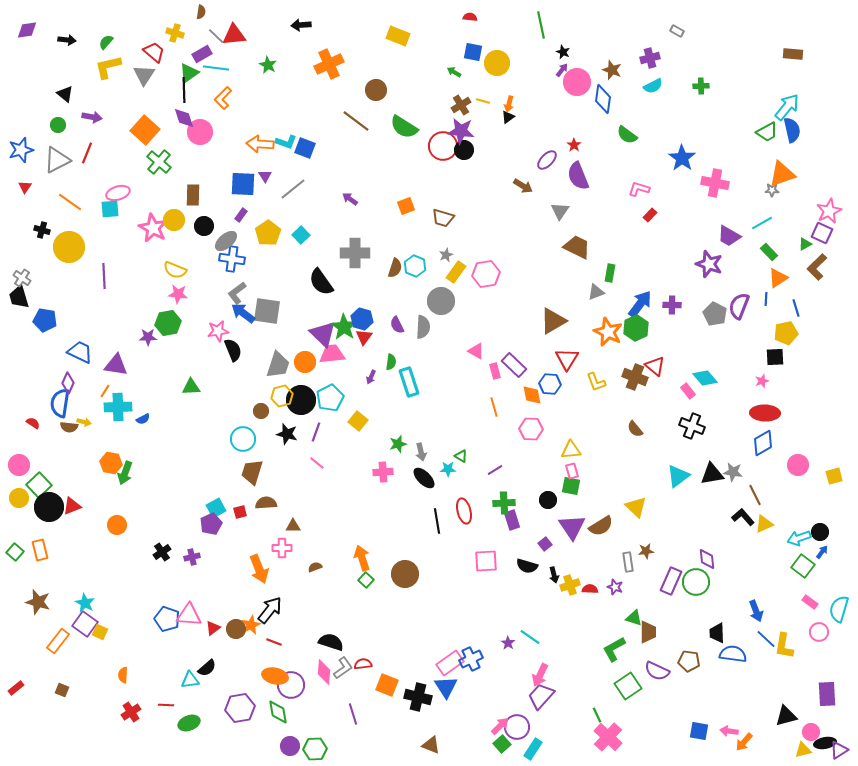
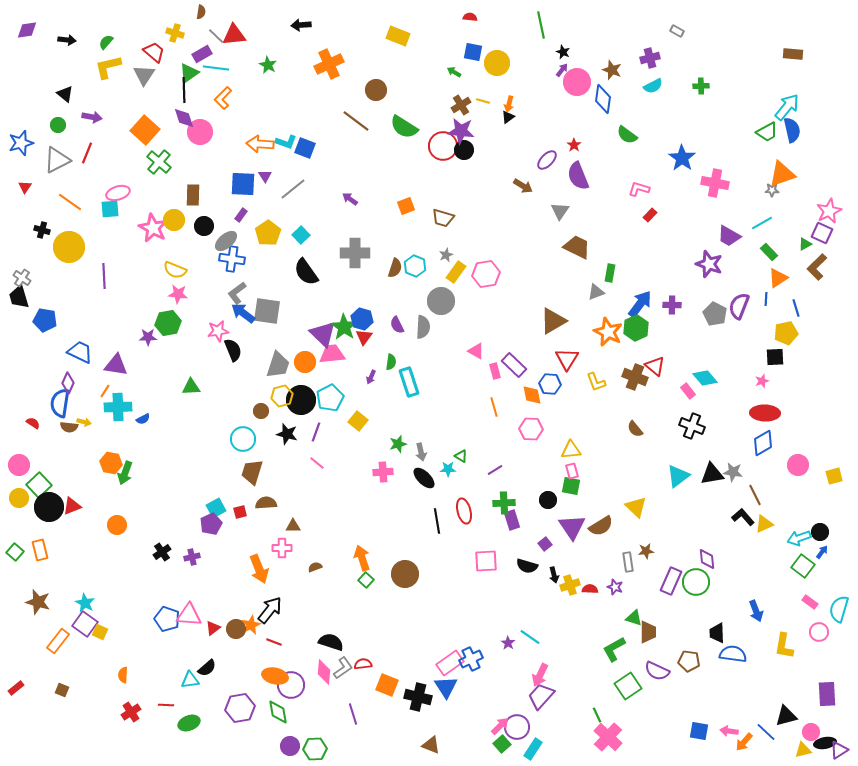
blue star at (21, 150): moved 7 px up
black semicircle at (321, 282): moved 15 px left, 10 px up
blue line at (766, 639): moved 93 px down
